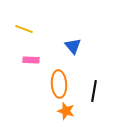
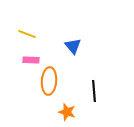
yellow line: moved 3 px right, 5 px down
orange ellipse: moved 10 px left, 3 px up; rotated 8 degrees clockwise
black line: rotated 15 degrees counterclockwise
orange star: moved 1 px right, 1 px down
